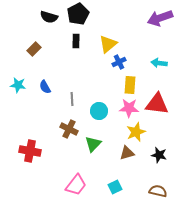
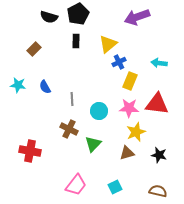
purple arrow: moved 23 px left, 1 px up
yellow rectangle: moved 4 px up; rotated 18 degrees clockwise
